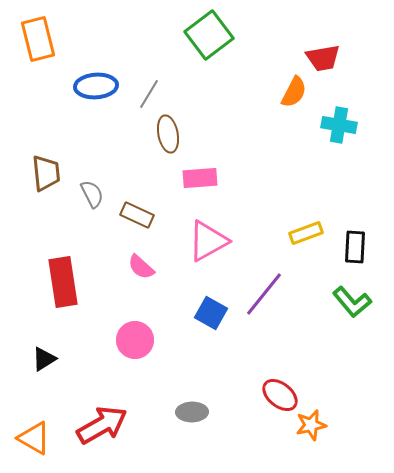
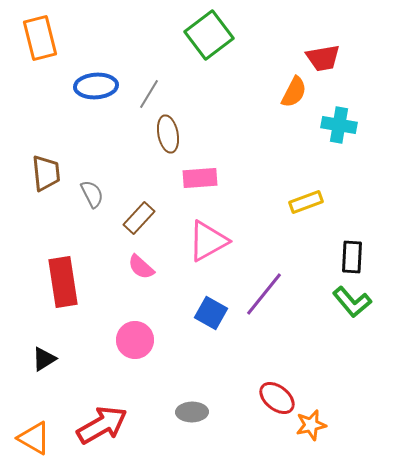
orange rectangle: moved 2 px right, 1 px up
brown rectangle: moved 2 px right, 3 px down; rotated 72 degrees counterclockwise
yellow rectangle: moved 31 px up
black rectangle: moved 3 px left, 10 px down
red ellipse: moved 3 px left, 3 px down
